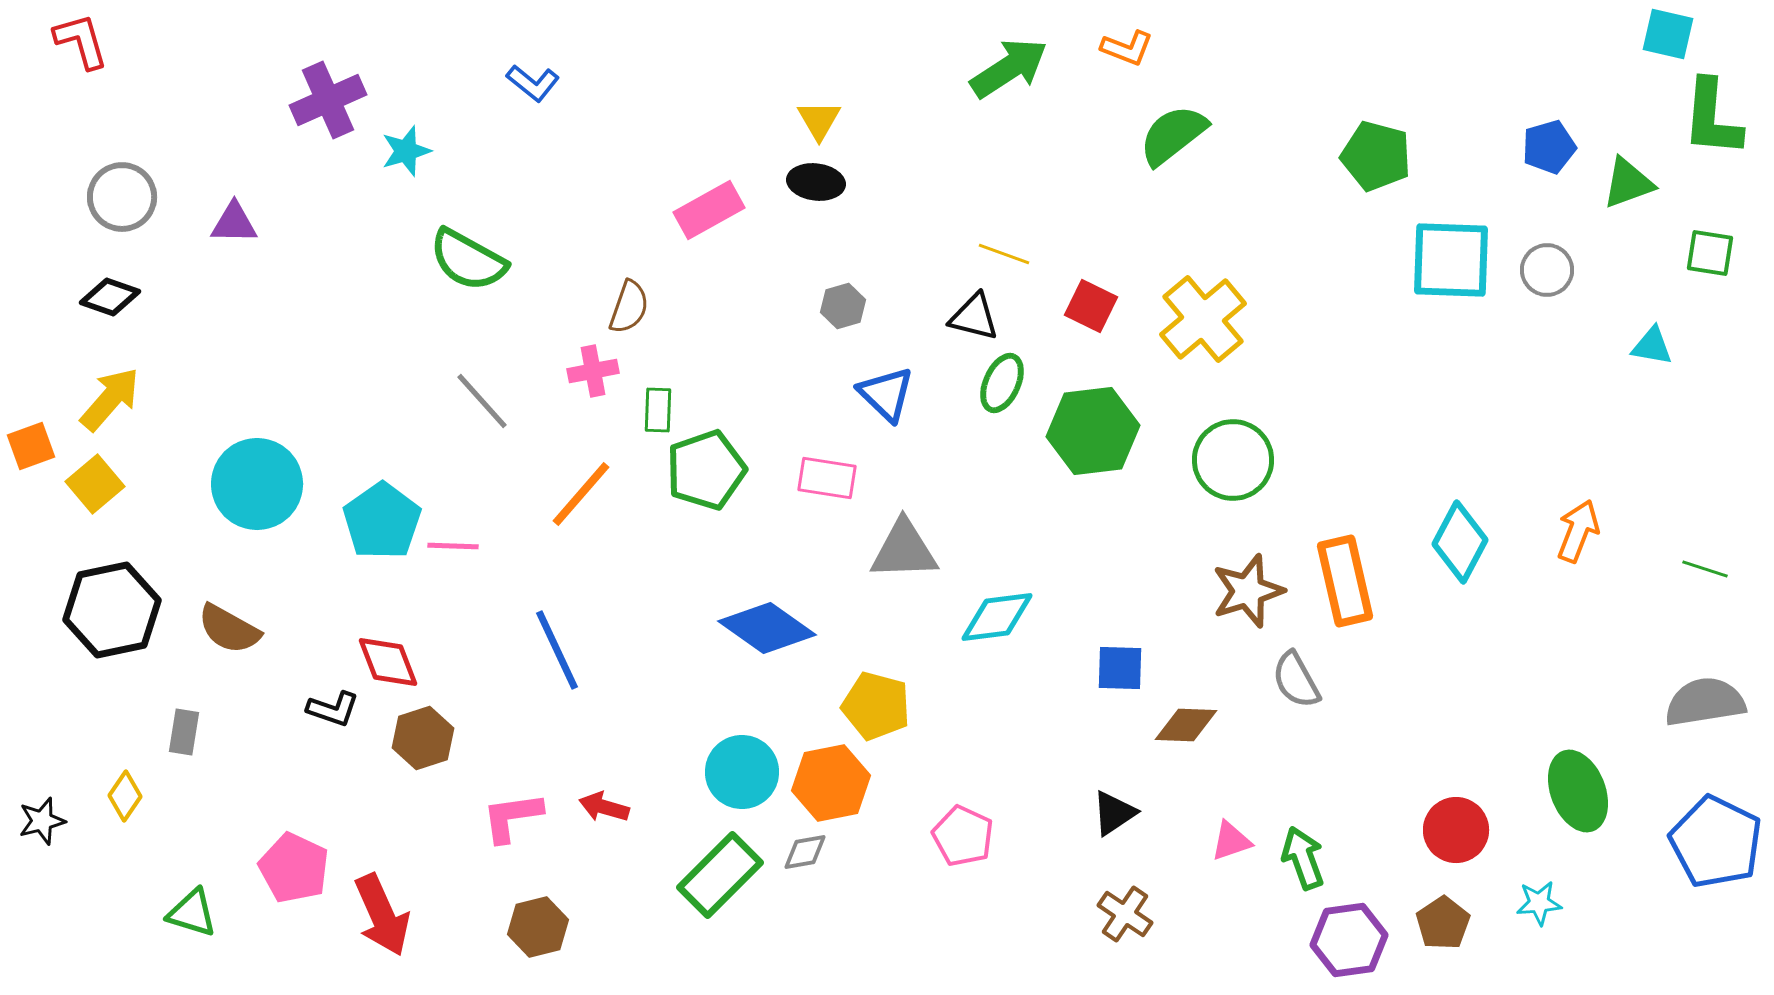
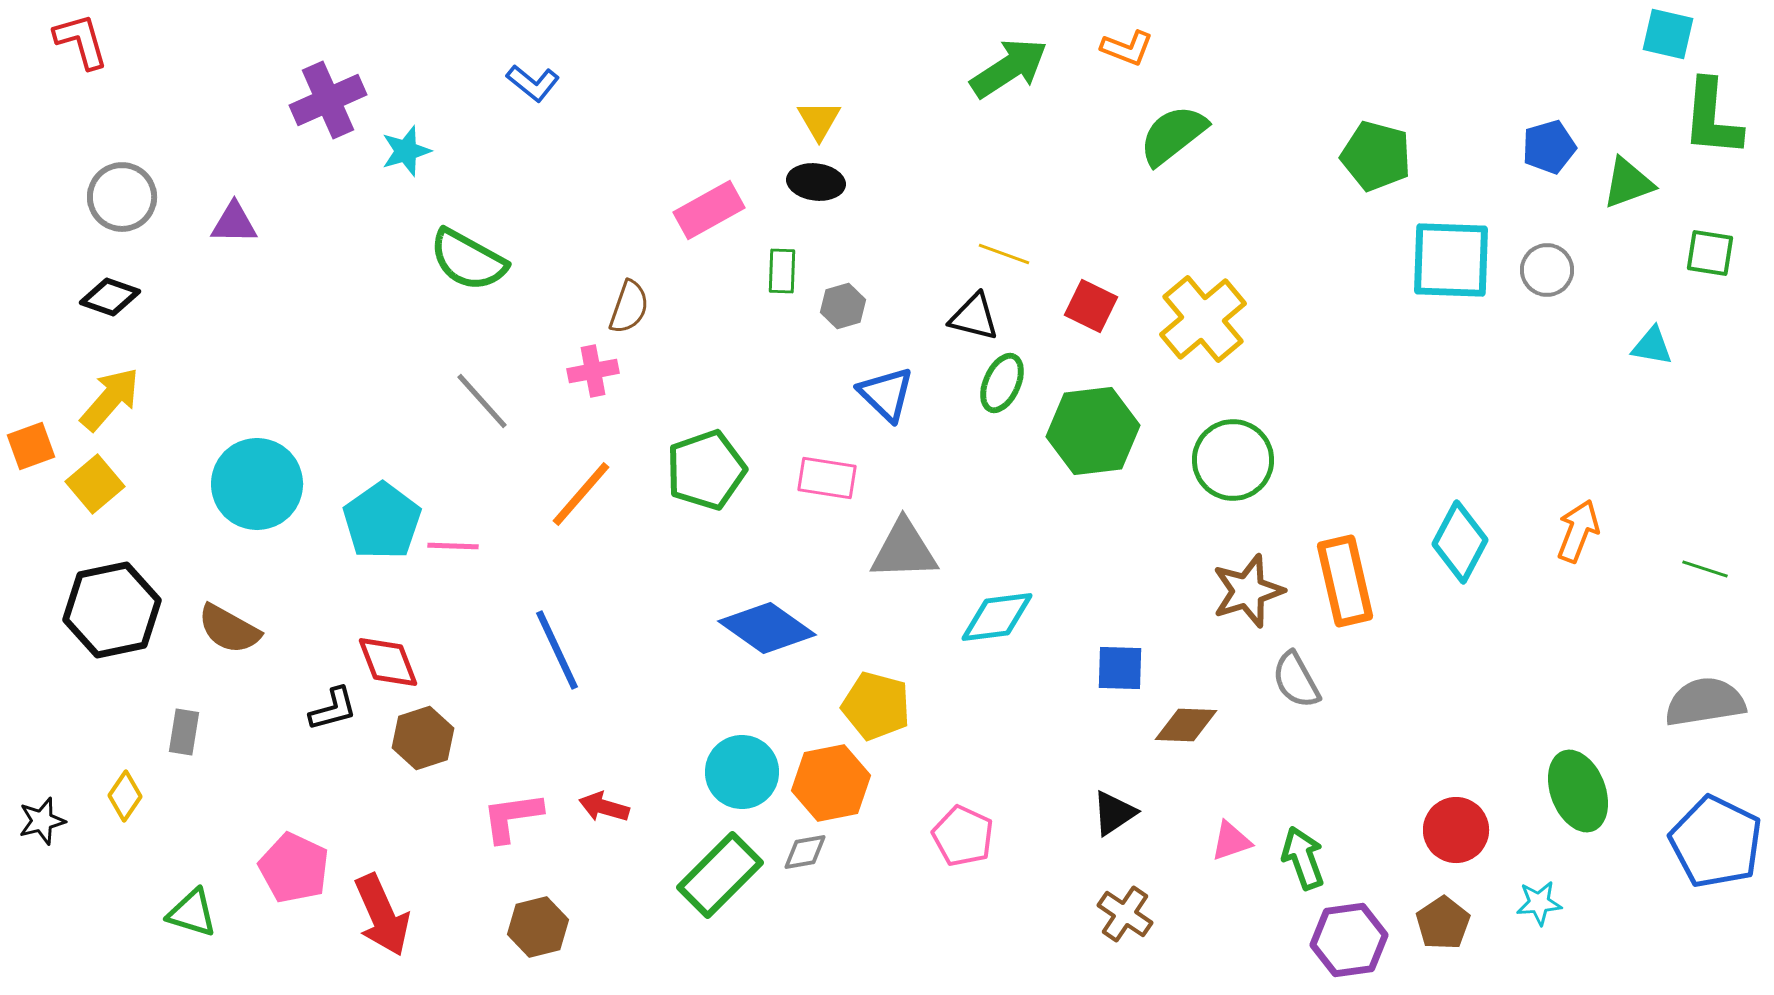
green rectangle at (658, 410): moved 124 px right, 139 px up
black L-shape at (333, 709): rotated 34 degrees counterclockwise
